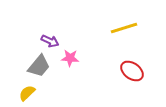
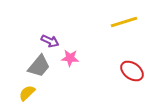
yellow line: moved 6 px up
